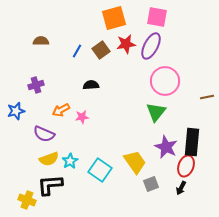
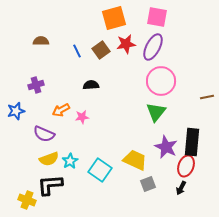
purple ellipse: moved 2 px right, 1 px down
blue line: rotated 56 degrees counterclockwise
pink circle: moved 4 px left
yellow trapezoid: moved 2 px up; rotated 30 degrees counterclockwise
gray square: moved 3 px left
